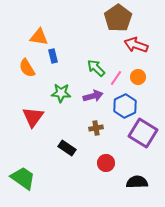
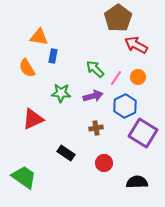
red arrow: rotated 10 degrees clockwise
blue rectangle: rotated 24 degrees clockwise
green arrow: moved 1 px left, 1 px down
red triangle: moved 2 px down; rotated 30 degrees clockwise
black rectangle: moved 1 px left, 5 px down
red circle: moved 2 px left
green trapezoid: moved 1 px right, 1 px up
